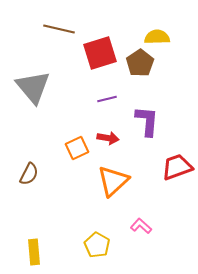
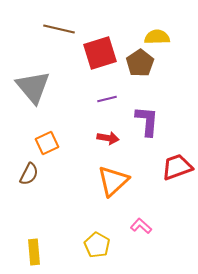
orange square: moved 30 px left, 5 px up
